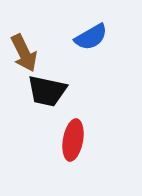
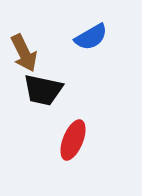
black trapezoid: moved 4 px left, 1 px up
red ellipse: rotated 12 degrees clockwise
